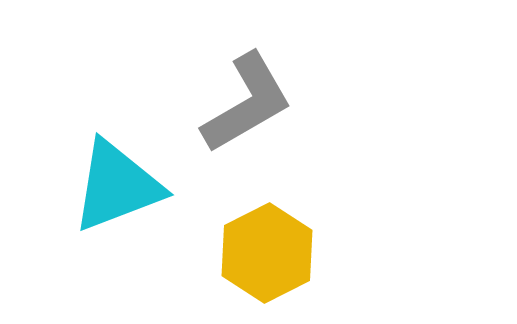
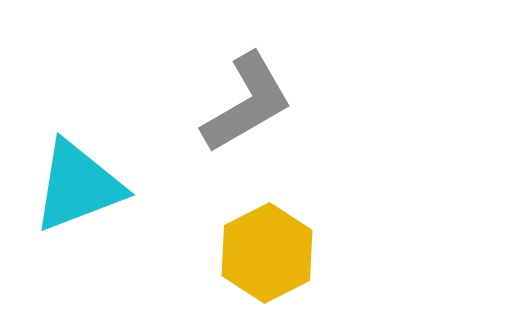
cyan triangle: moved 39 px left
